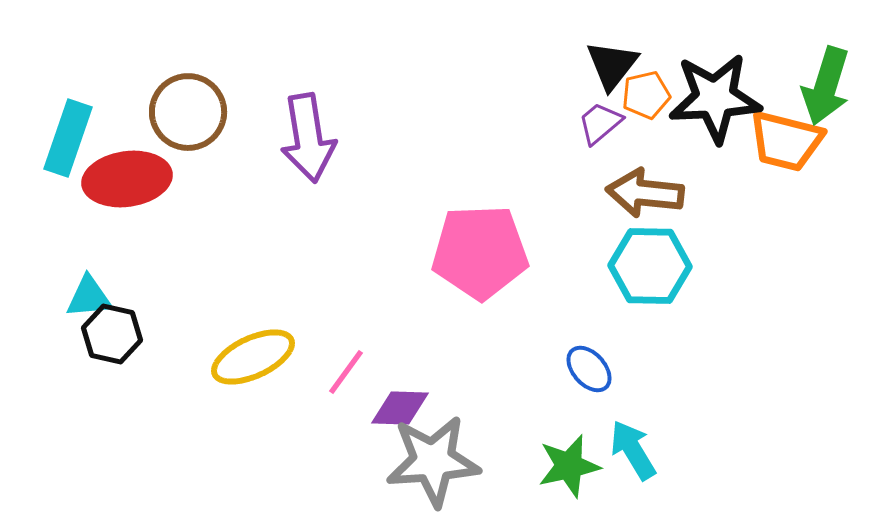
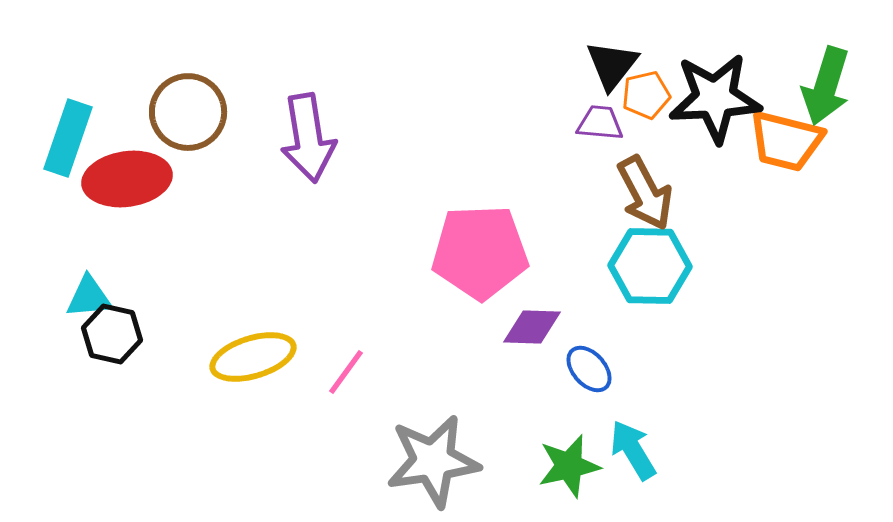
purple trapezoid: rotated 45 degrees clockwise
brown arrow: rotated 124 degrees counterclockwise
yellow ellipse: rotated 8 degrees clockwise
purple diamond: moved 132 px right, 81 px up
gray star: rotated 4 degrees counterclockwise
